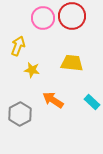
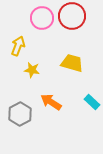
pink circle: moved 1 px left
yellow trapezoid: rotated 10 degrees clockwise
orange arrow: moved 2 px left, 2 px down
